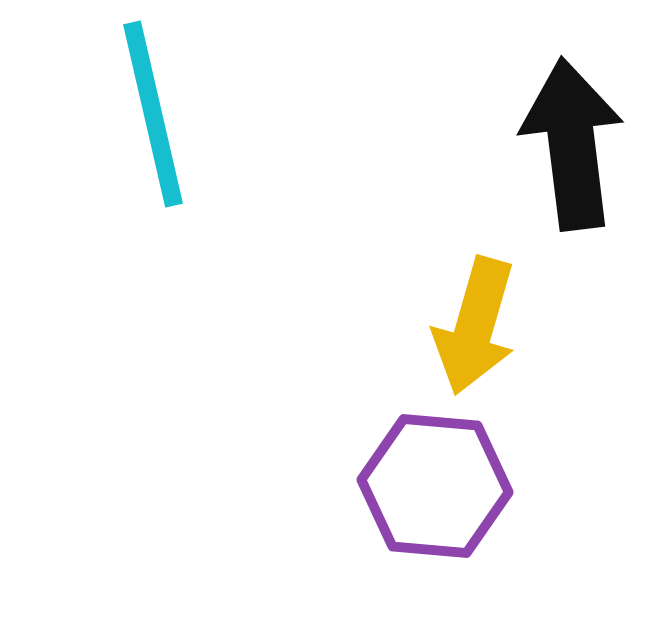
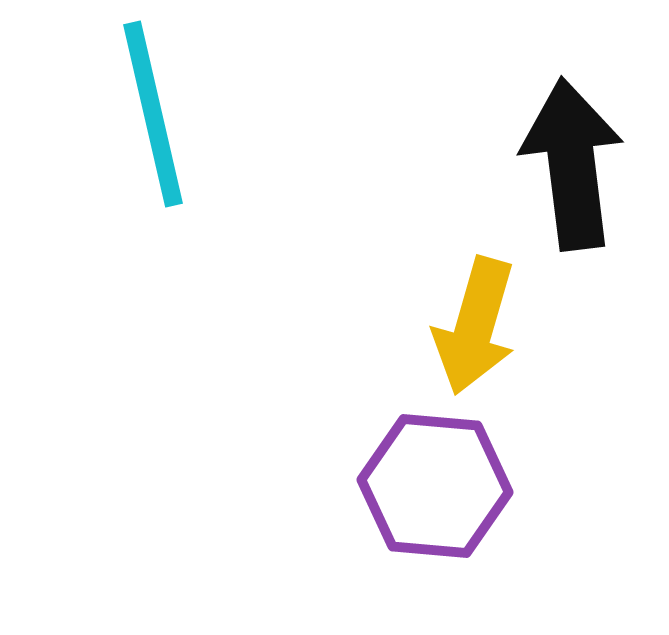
black arrow: moved 20 px down
